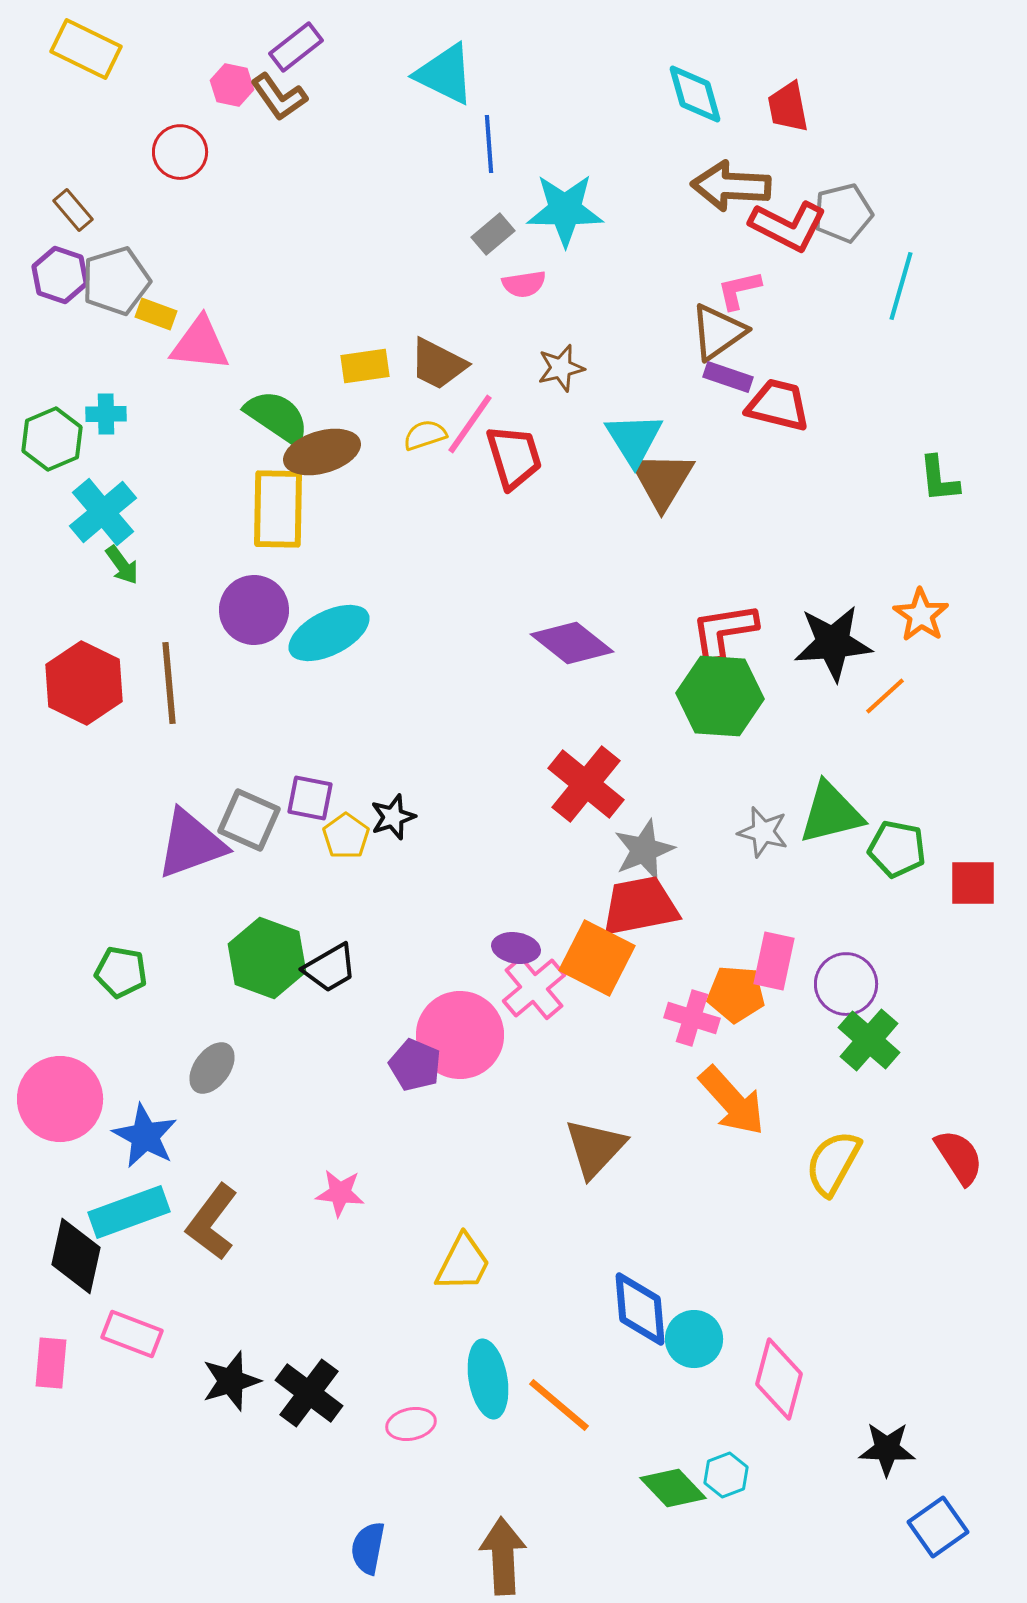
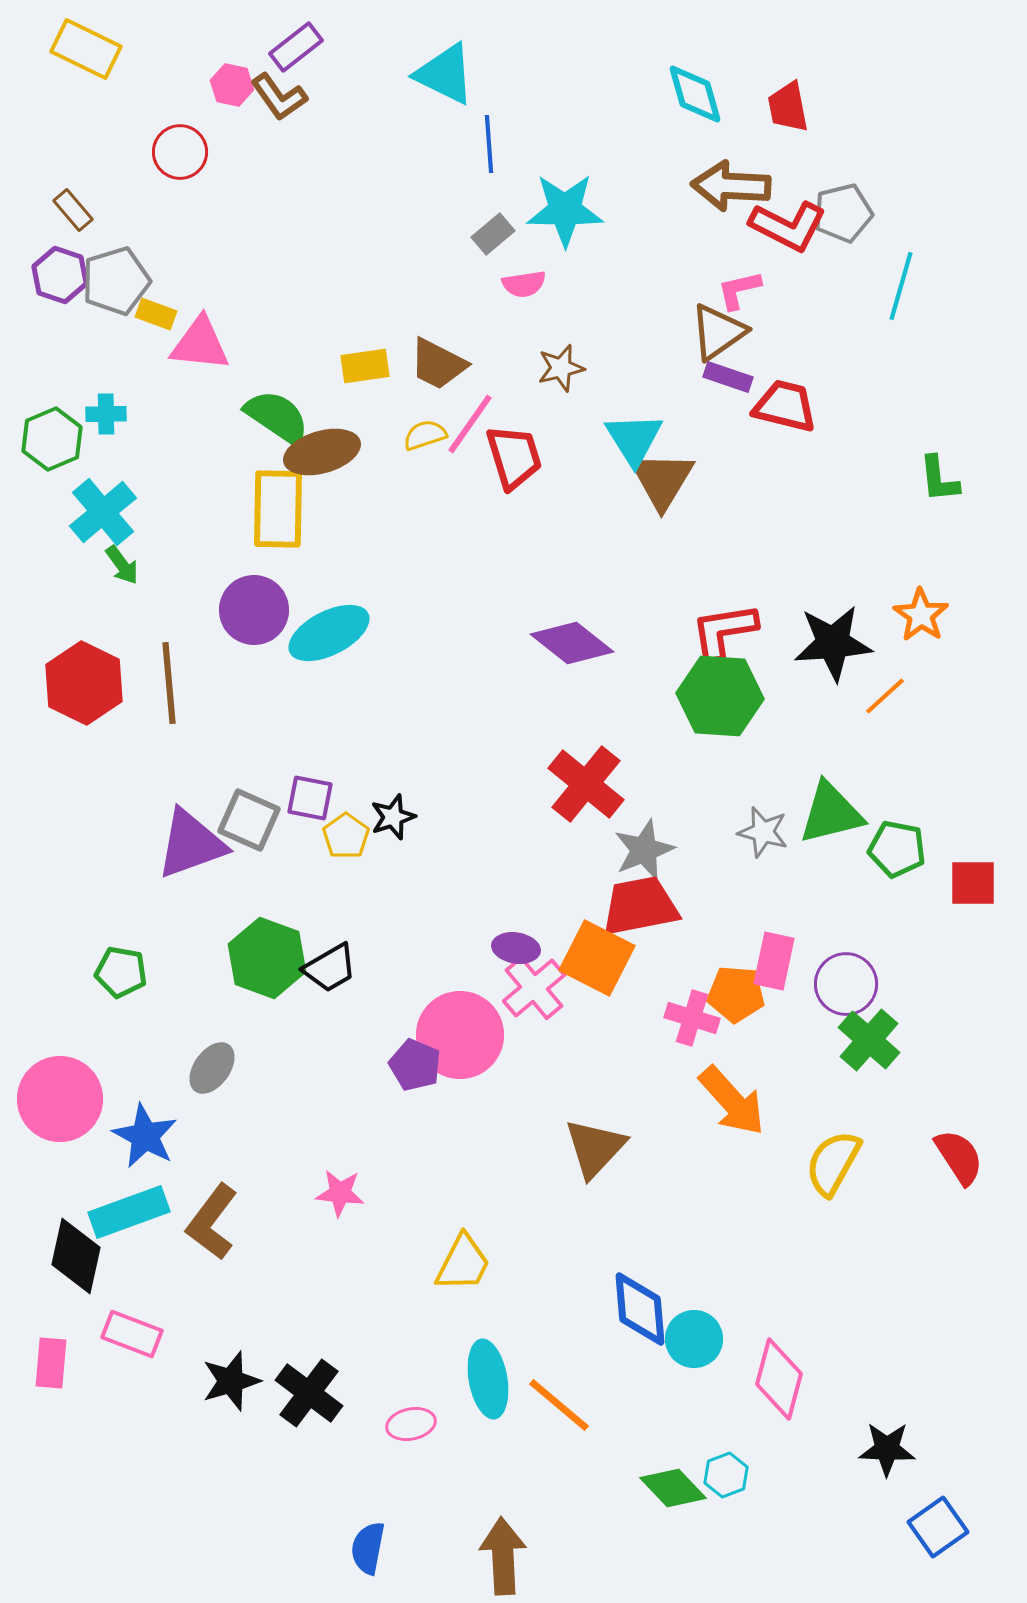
red trapezoid at (778, 405): moved 7 px right, 1 px down
